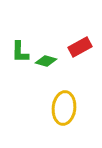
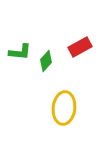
green L-shape: rotated 85 degrees counterclockwise
green diamond: rotated 65 degrees counterclockwise
